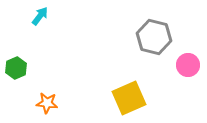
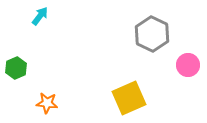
gray hexagon: moved 2 px left, 3 px up; rotated 12 degrees clockwise
